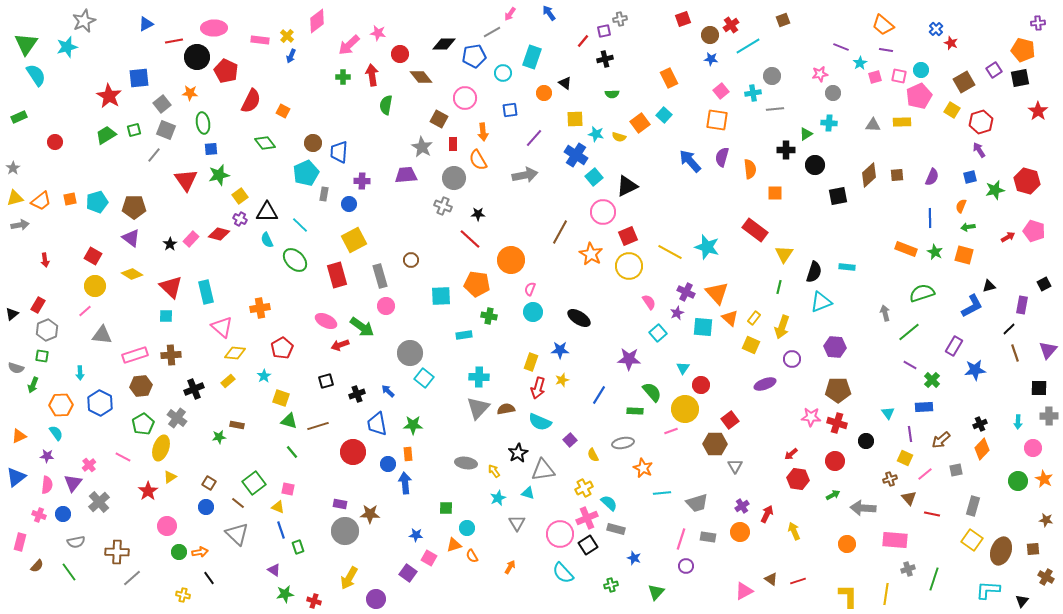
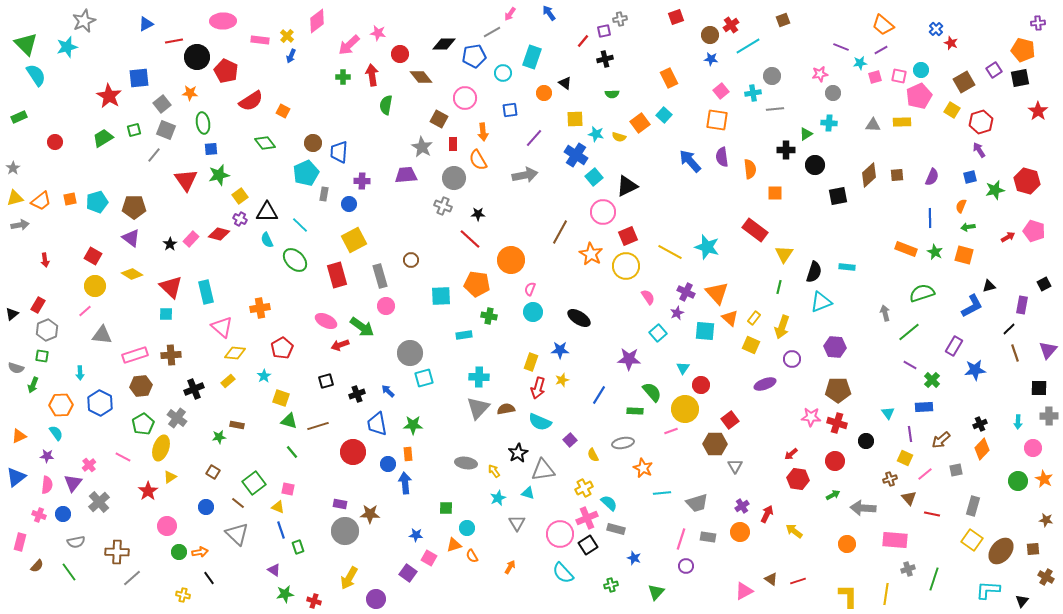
red square at (683, 19): moved 7 px left, 2 px up
pink ellipse at (214, 28): moved 9 px right, 7 px up
green triangle at (26, 44): rotated 20 degrees counterclockwise
purple line at (886, 50): moved 5 px left; rotated 40 degrees counterclockwise
cyan star at (860, 63): rotated 24 degrees clockwise
red semicircle at (251, 101): rotated 30 degrees clockwise
green trapezoid at (106, 135): moved 3 px left, 3 px down
purple semicircle at (722, 157): rotated 24 degrees counterclockwise
yellow circle at (629, 266): moved 3 px left
pink semicircle at (649, 302): moved 1 px left, 5 px up
cyan square at (166, 316): moved 2 px up
cyan square at (703, 327): moved 2 px right, 4 px down
cyan square at (424, 378): rotated 36 degrees clockwise
brown square at (209, 483): moved 4 px right, 11 px up
yellow arrow at (794, 531): rotated 30 degrees counterclockwise
brown ellipse at (1001, 551): rotated 20 degrees clockwise
